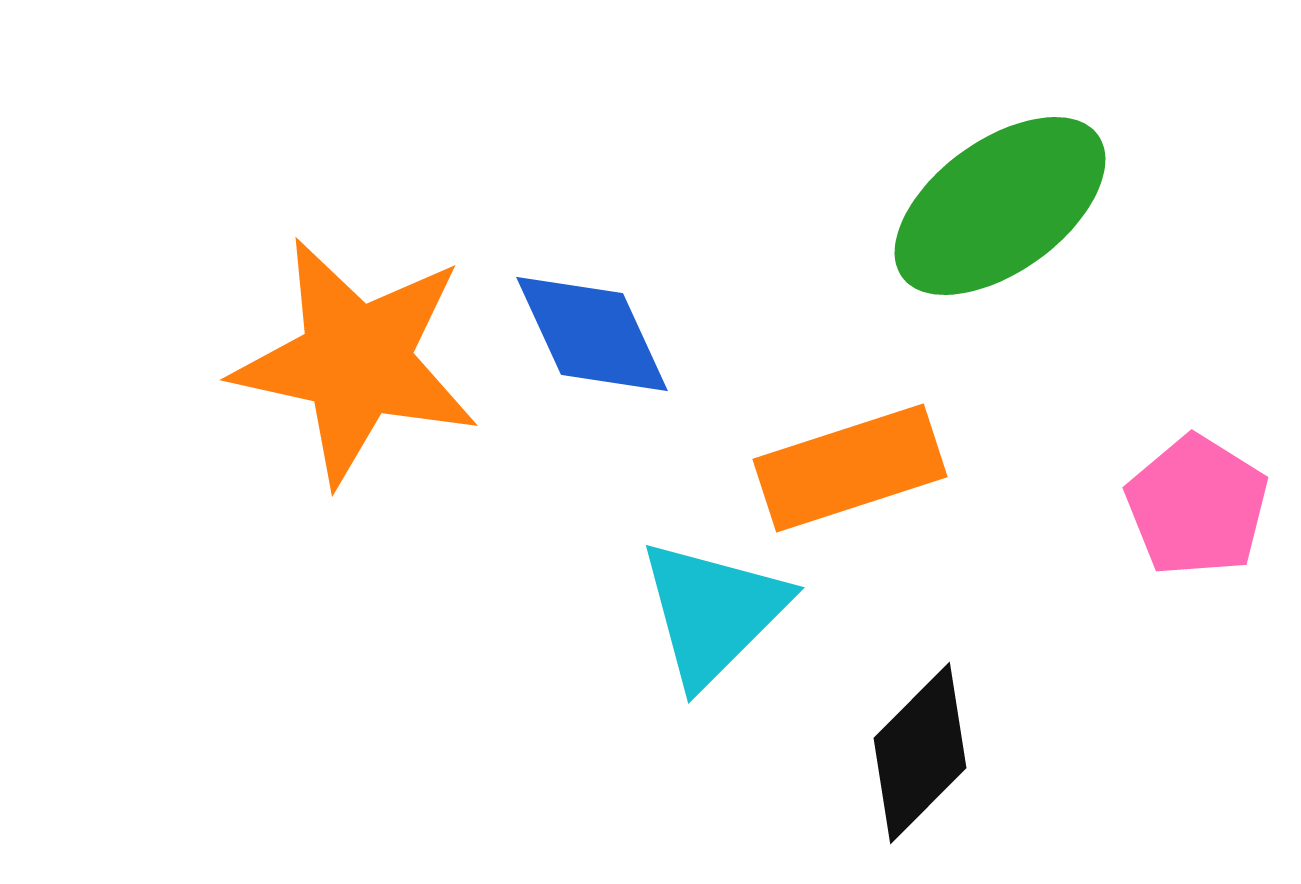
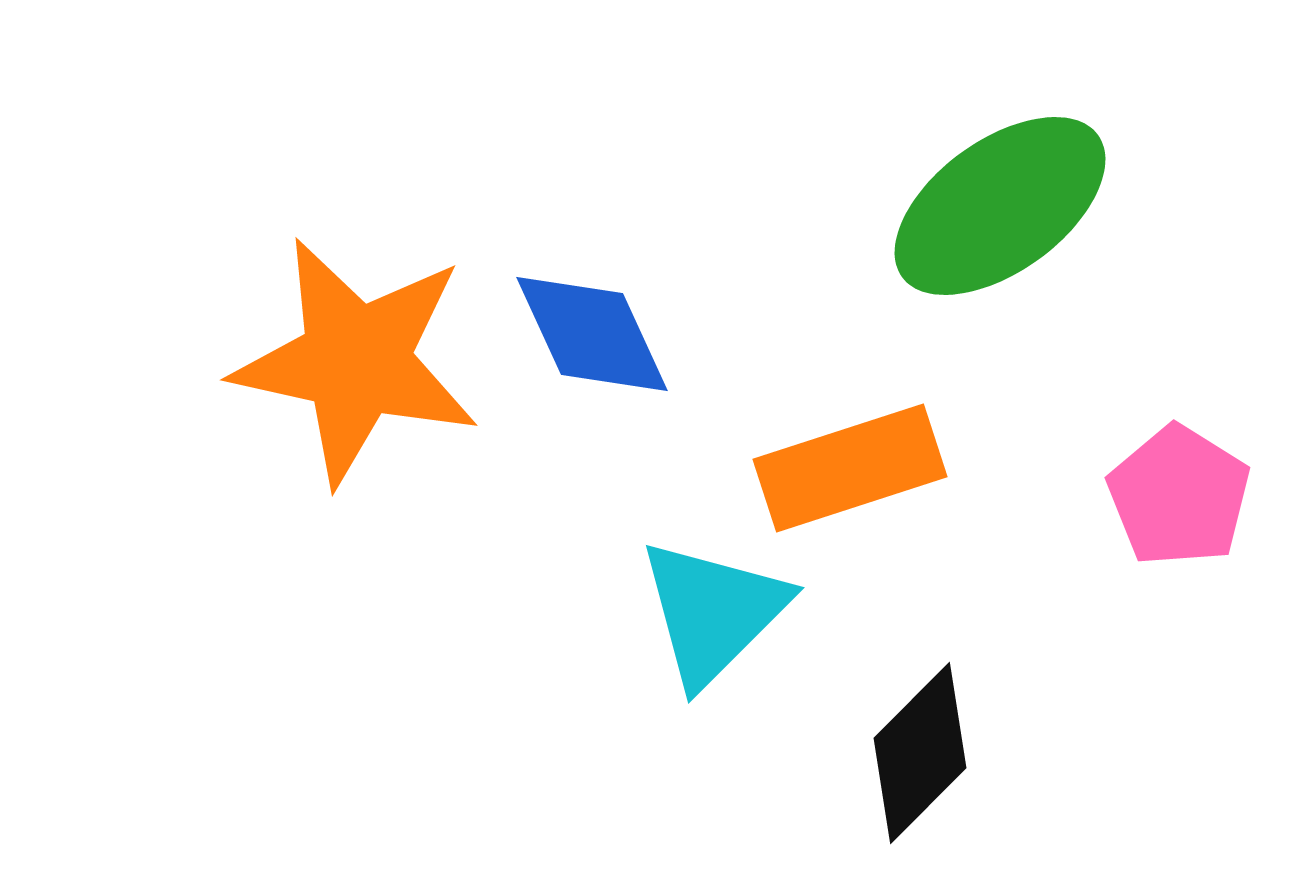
pink pentagon: moved 18 px left, 10 px up
